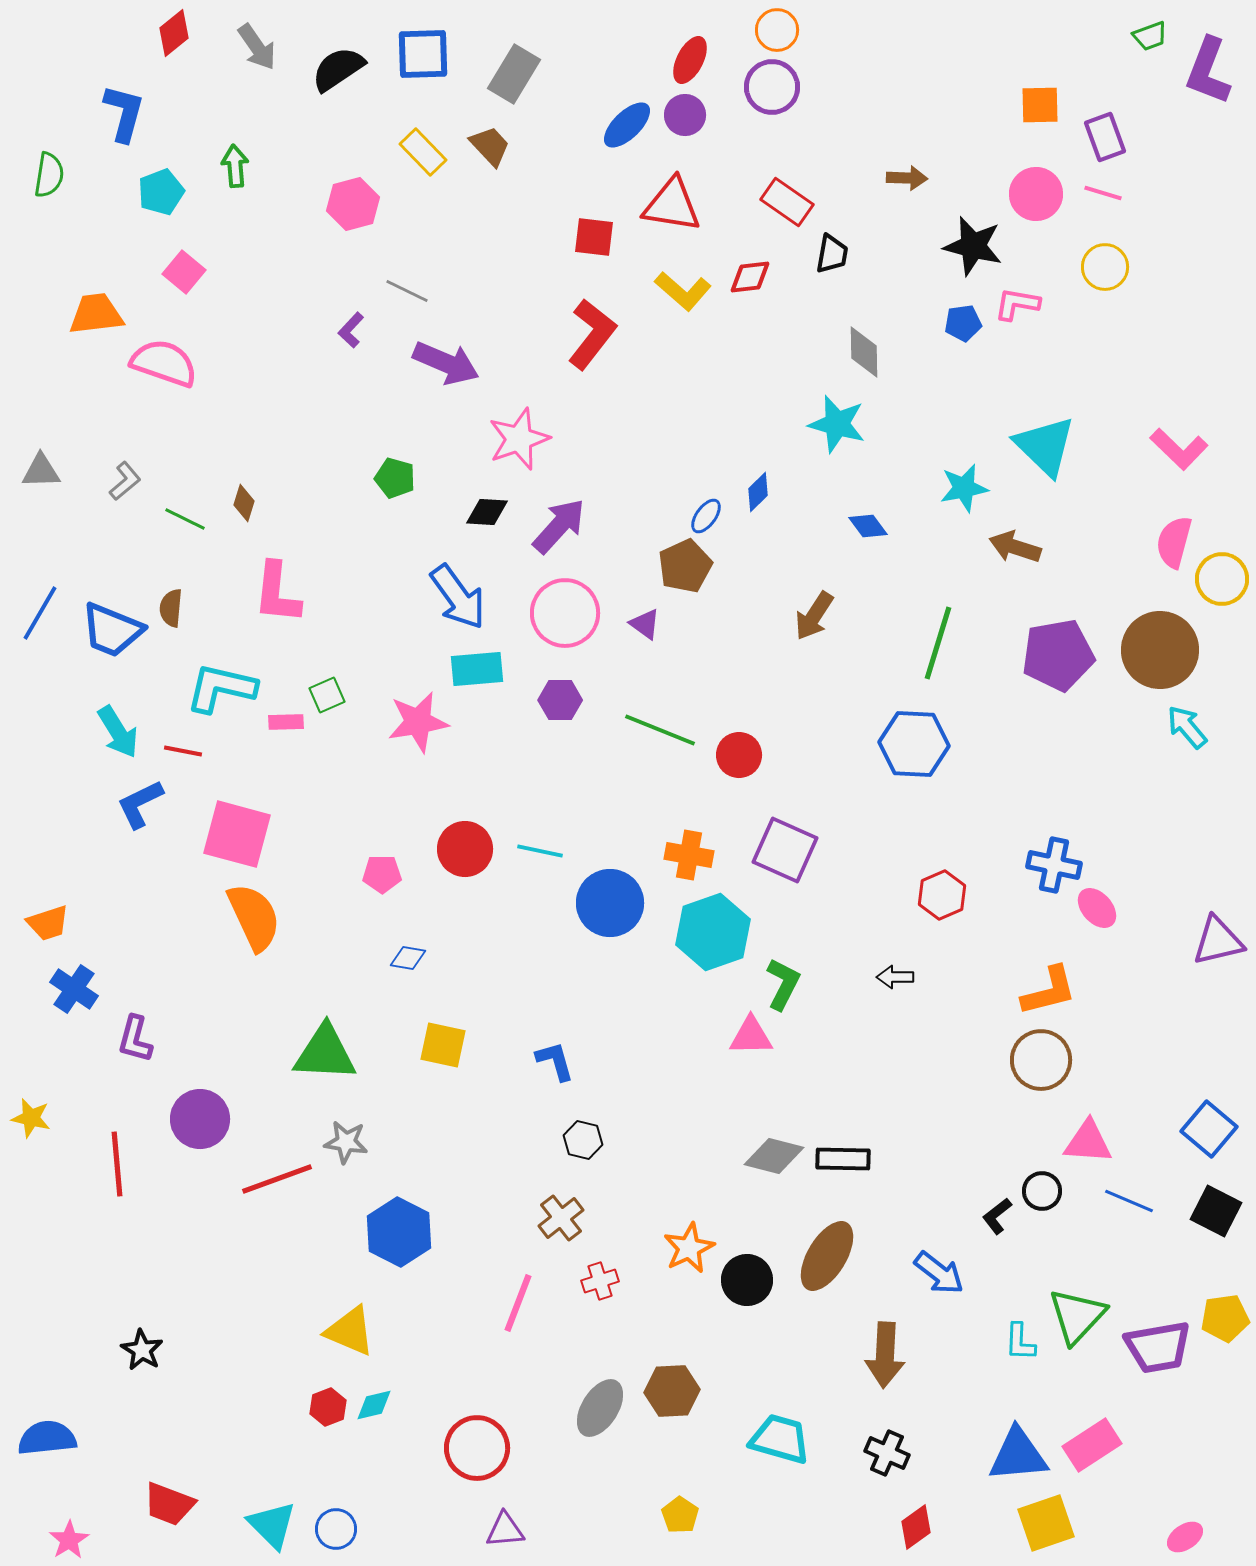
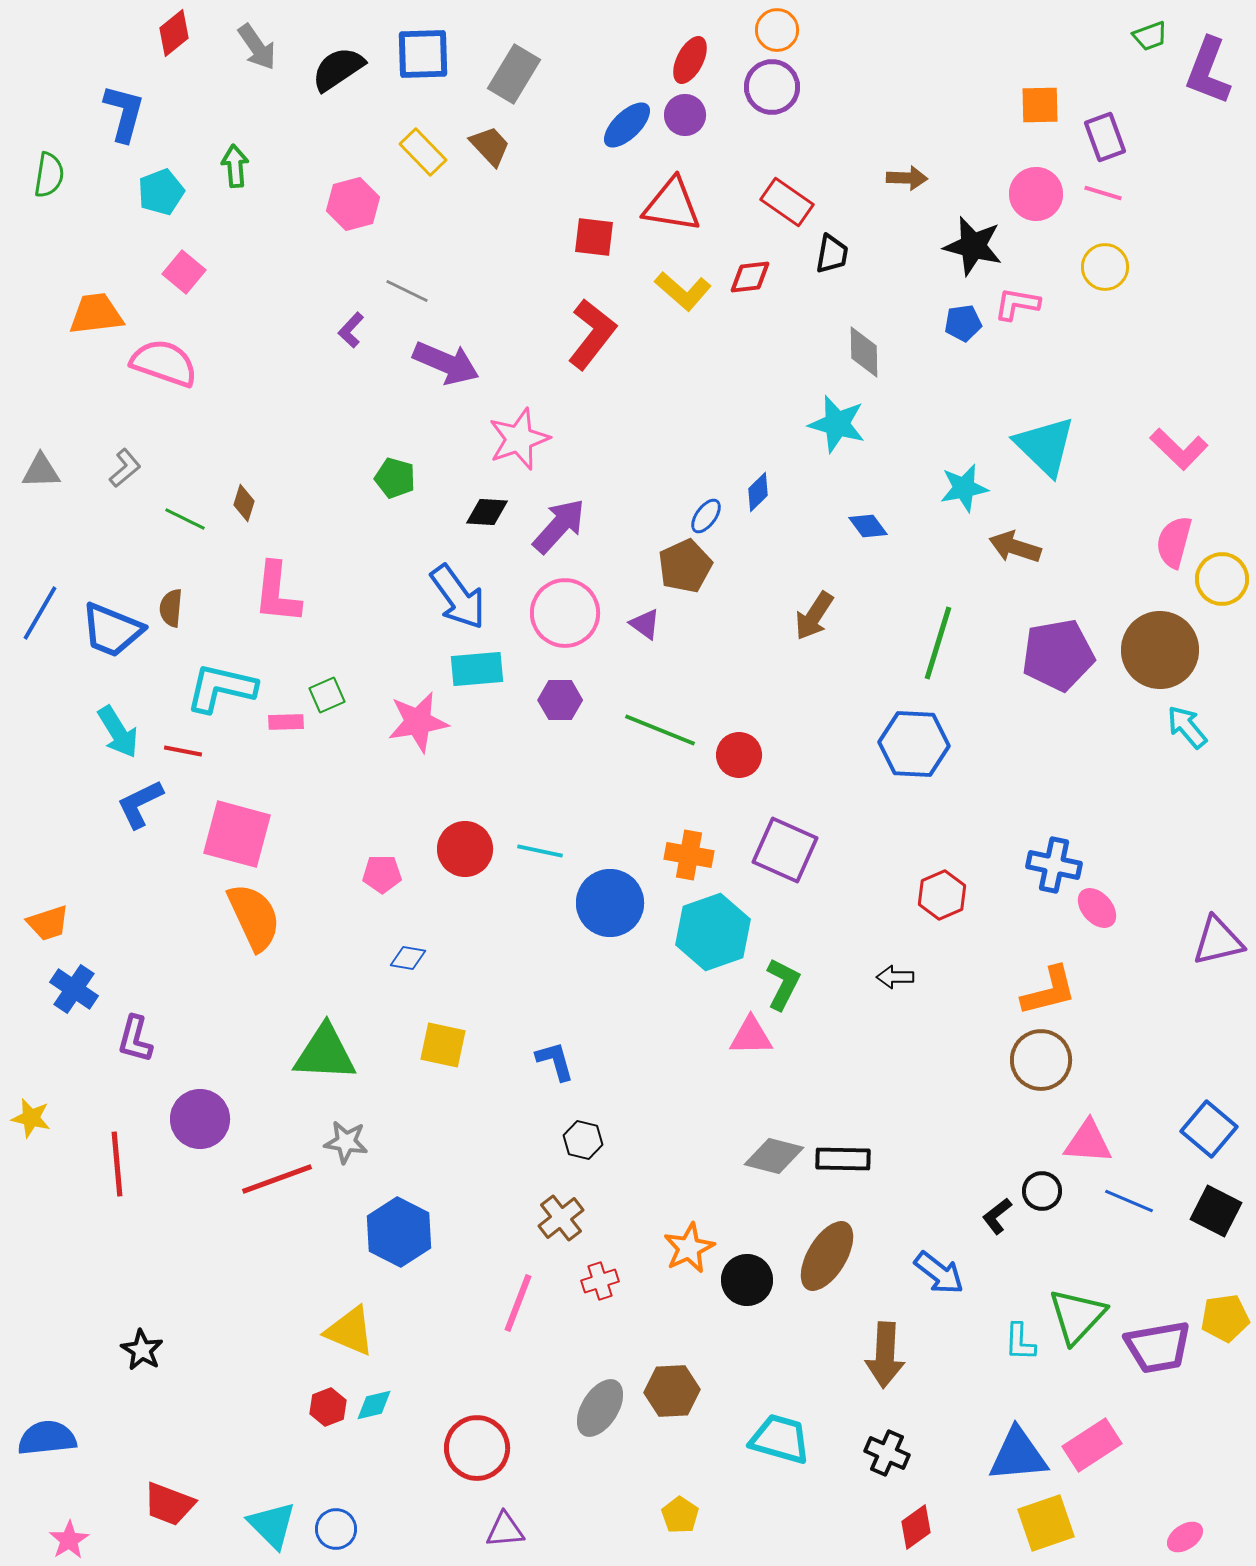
gray L-shape at (125, 481): moved 13 px up
